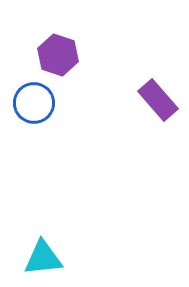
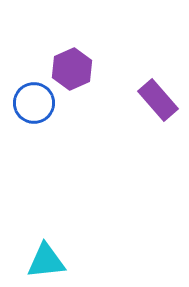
purple hexagon: moved 14 px right, 14 px down; rotated 18 degrees clockwise
cyan triangle: moved 3 px right, 3 px down
